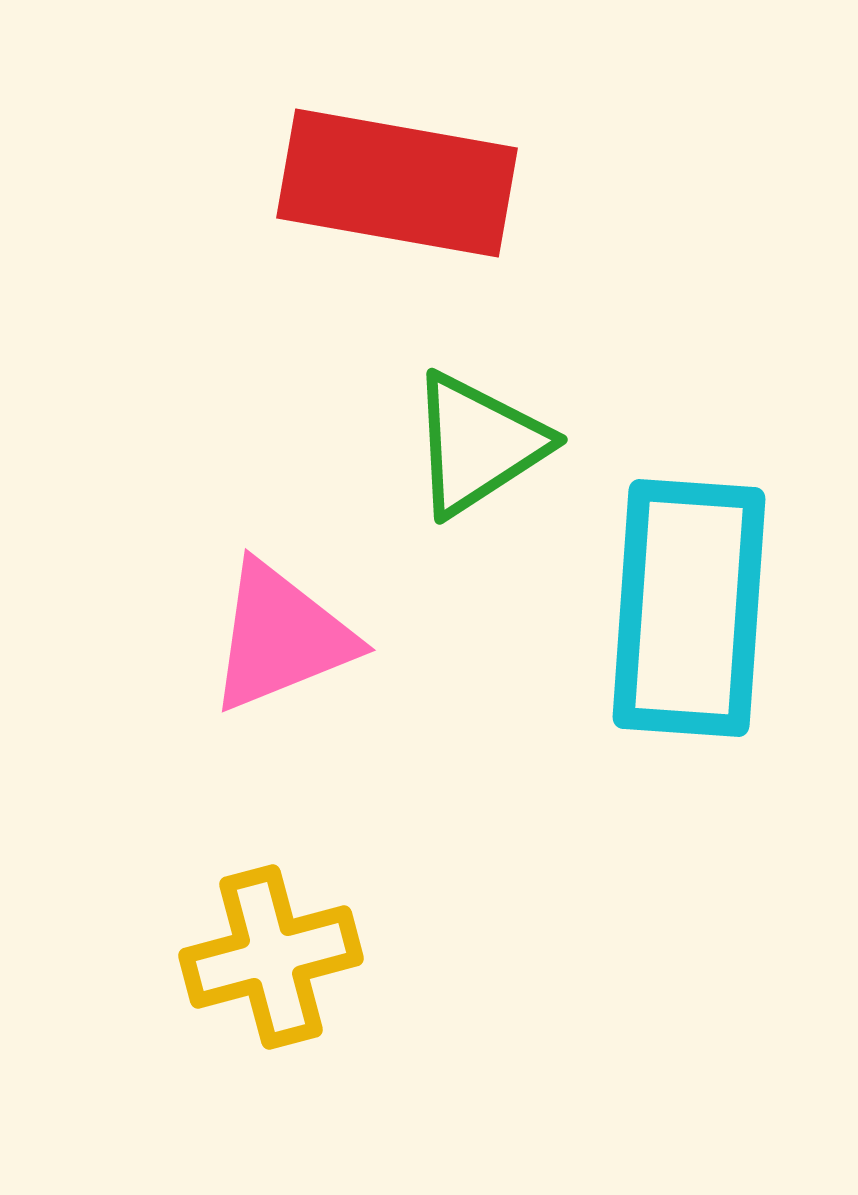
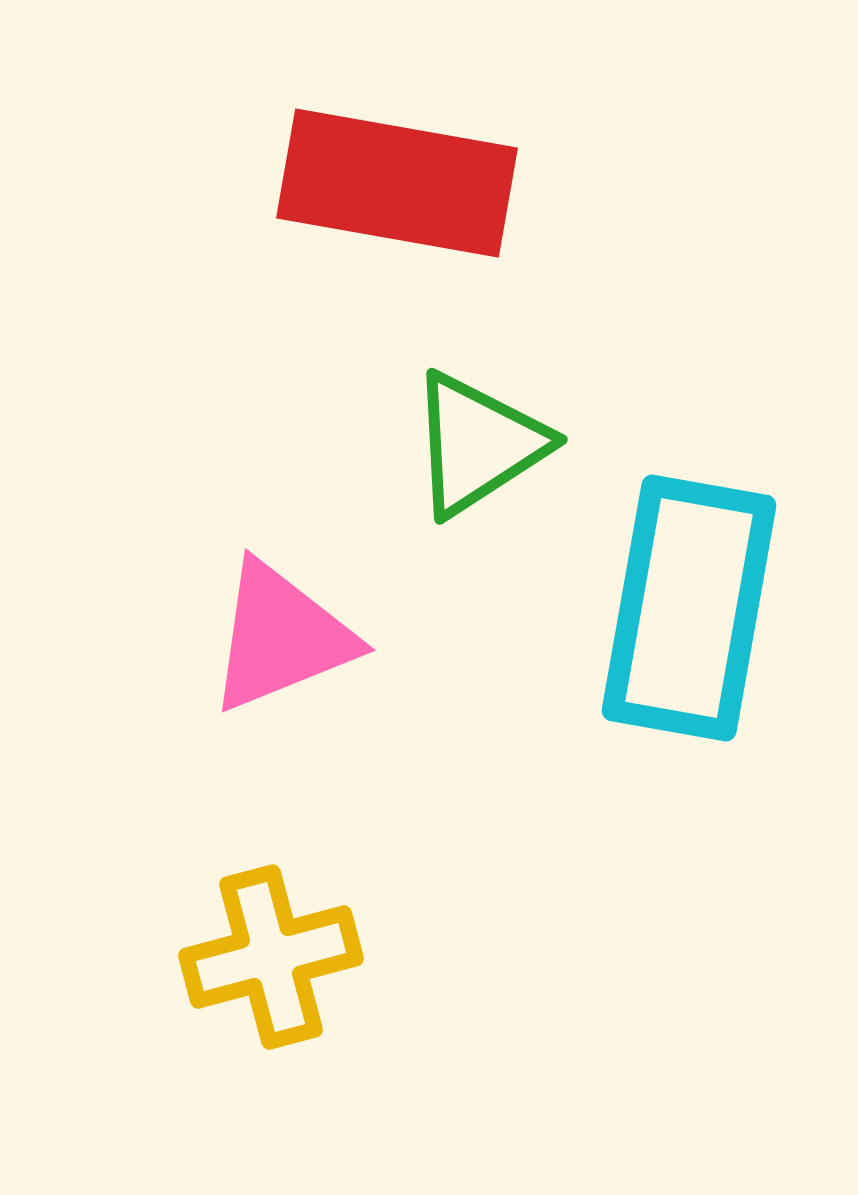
cyan rectangle: rotated 6 degrees clockwise
